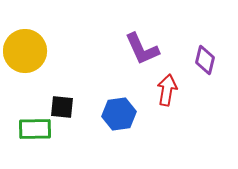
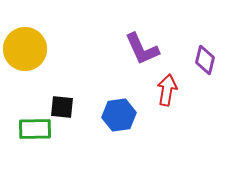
yellow circle: moved 2 px up
blue hexagon: moved 1 px down
